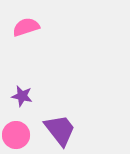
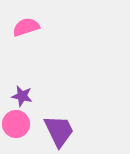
purple trapezoid: moved 1 px left, 1 px down; rotated 12 degrees clockwise
pink circle: moved 11 px up
